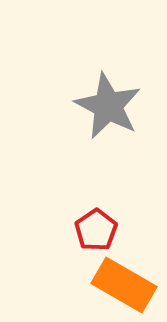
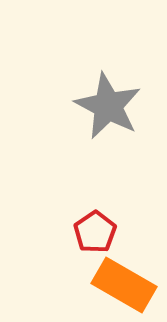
red pentagon: moved 1 px left, 2 px down
